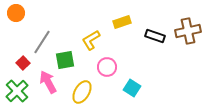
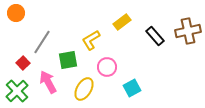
yellow rectangle: rotated 18 degrees counterclockwise
black rectangle: rotated 30 degrees clockwise
green square: moved 3 px right
cyan square: rotated 30 degrees clockwise
yellow ellipse: moved 2 px right, 3 px up
